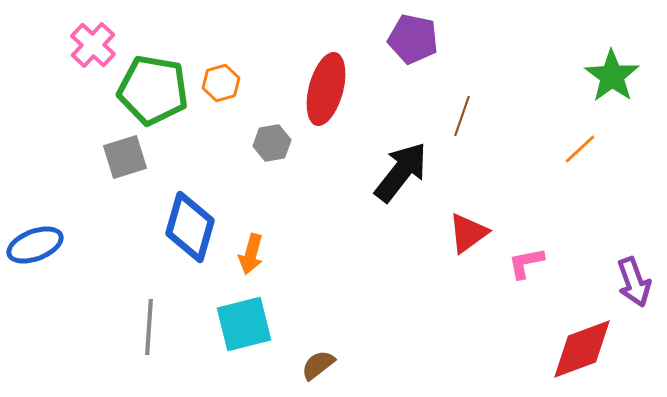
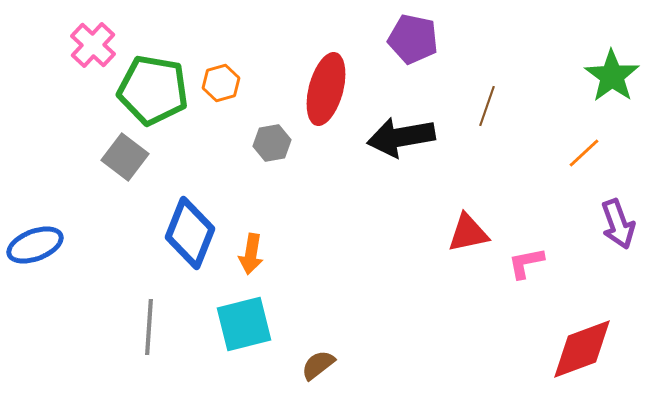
brown line: moved 25 px right, 10 px up
orange line: moved 4 px right, 4 px down
gray square: rotated 36 degrees counterclockwise
black arrow: moved 35 px up; rotated 138 degrees counterclockwise
blue diamond: moved 6 px down; rotated 6 degrees clockwise
red triangle: rotated 24 degrees clockwise
orange arrow: rotated 6 degrees counterclockwise
purple arrow: moved 16 px left, 58 px up
